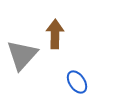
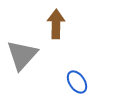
brown arrow: moved 1 px right, 10 px up
